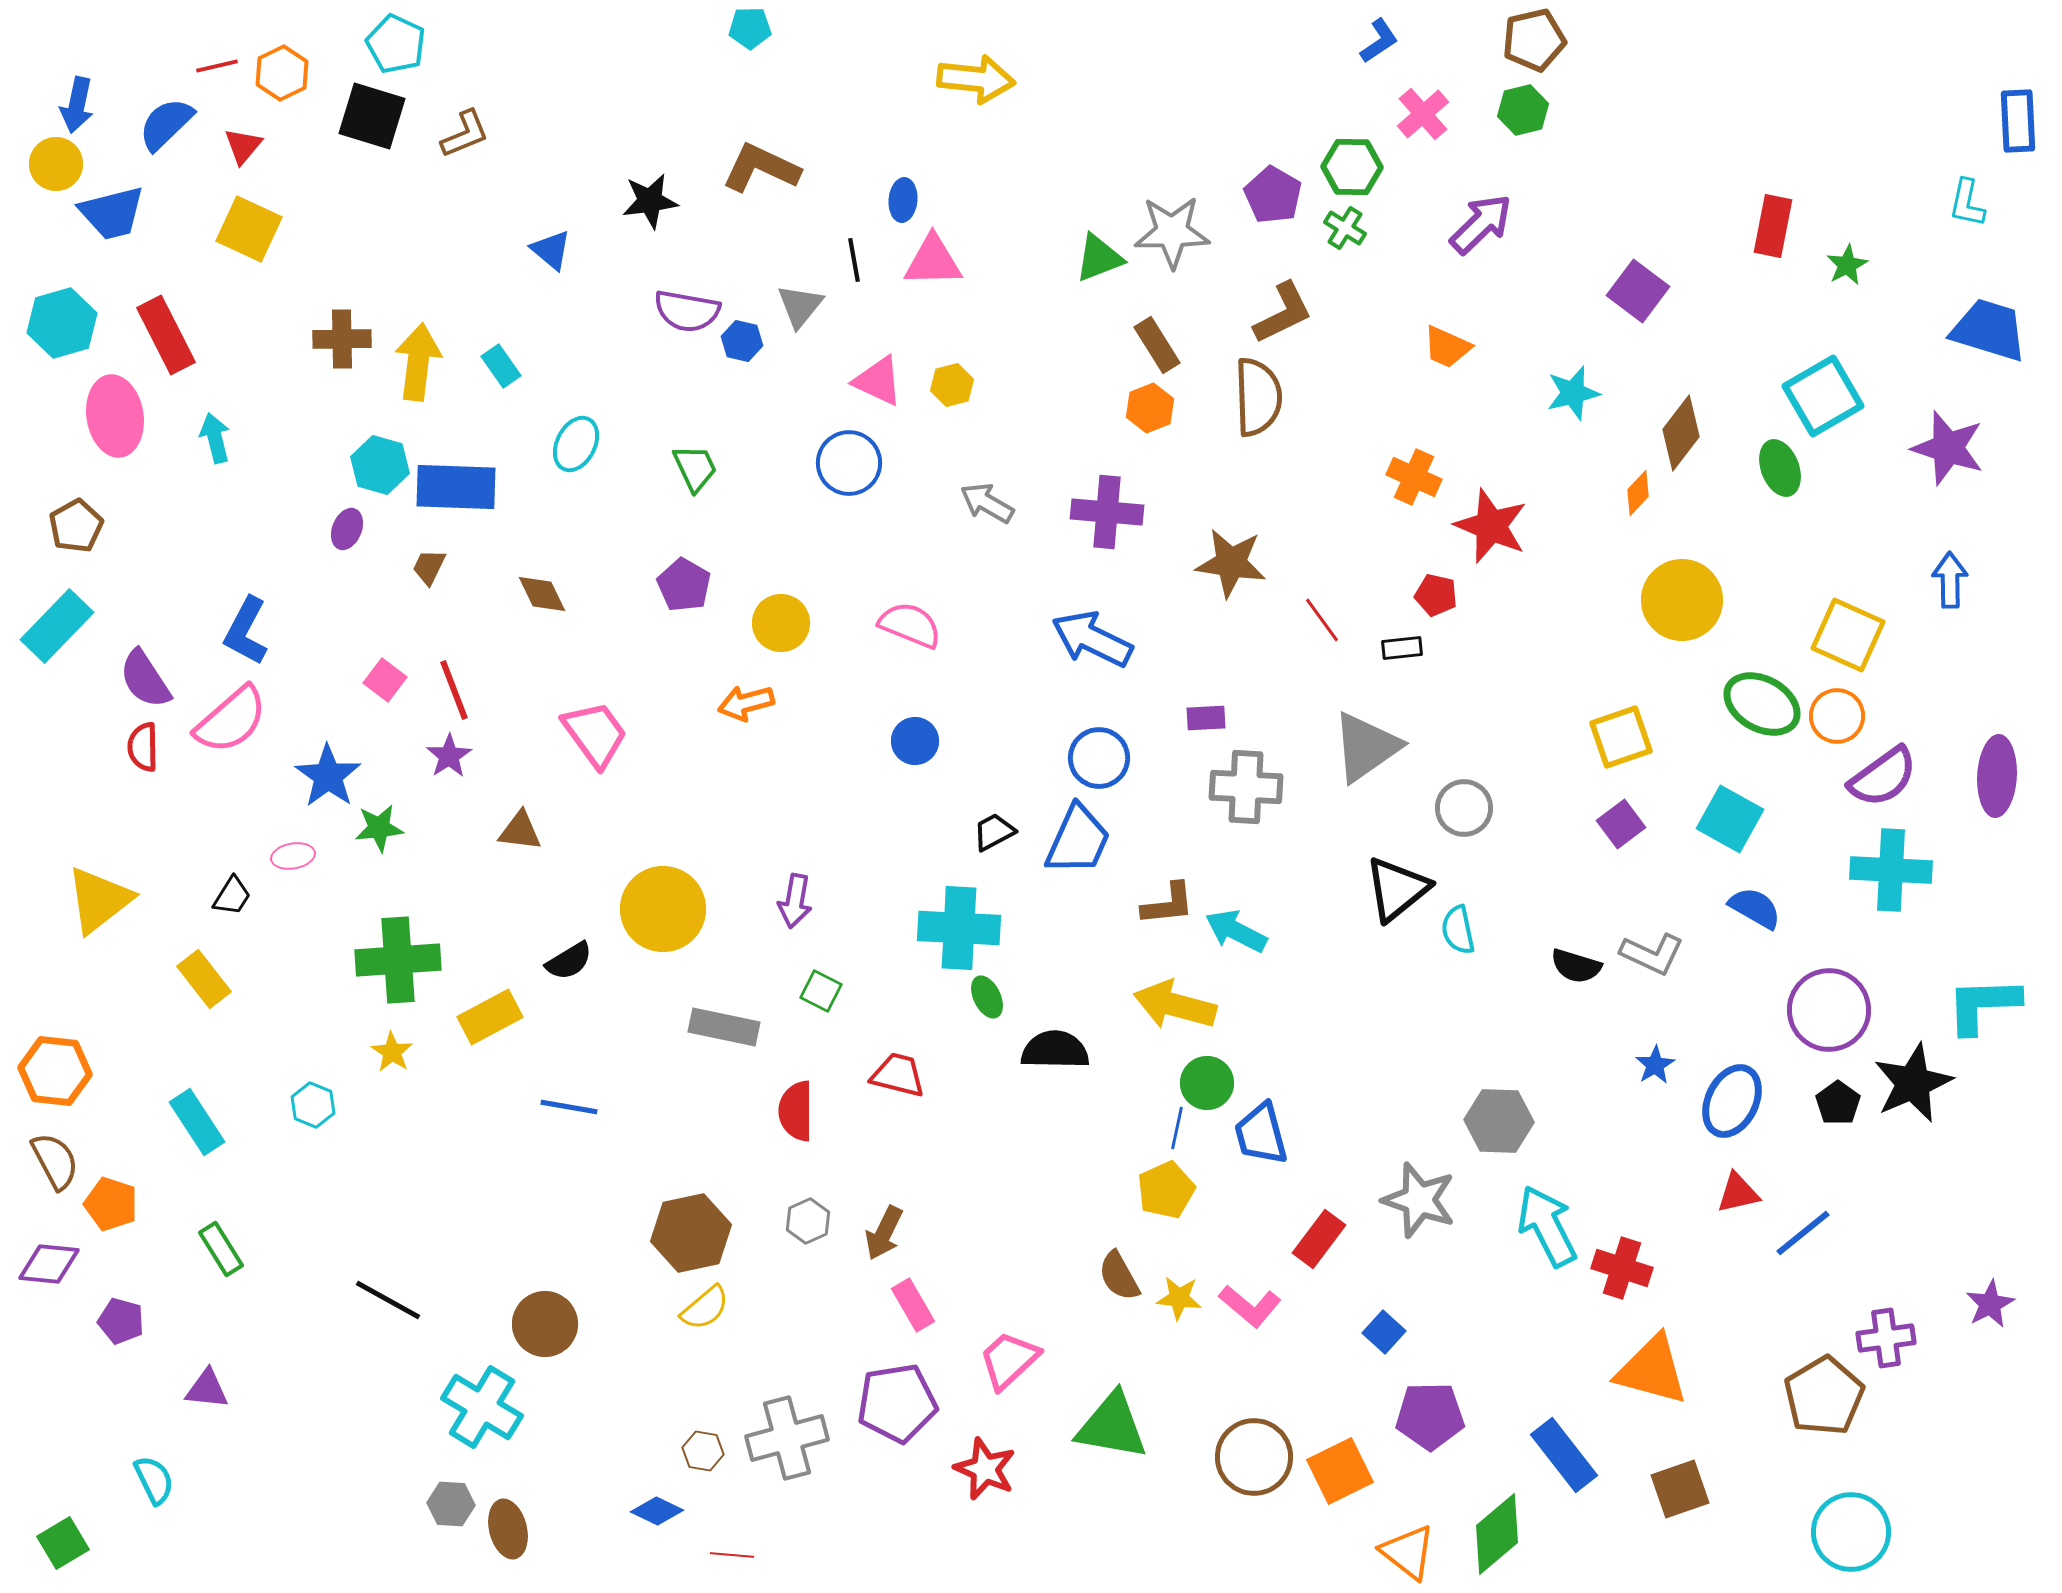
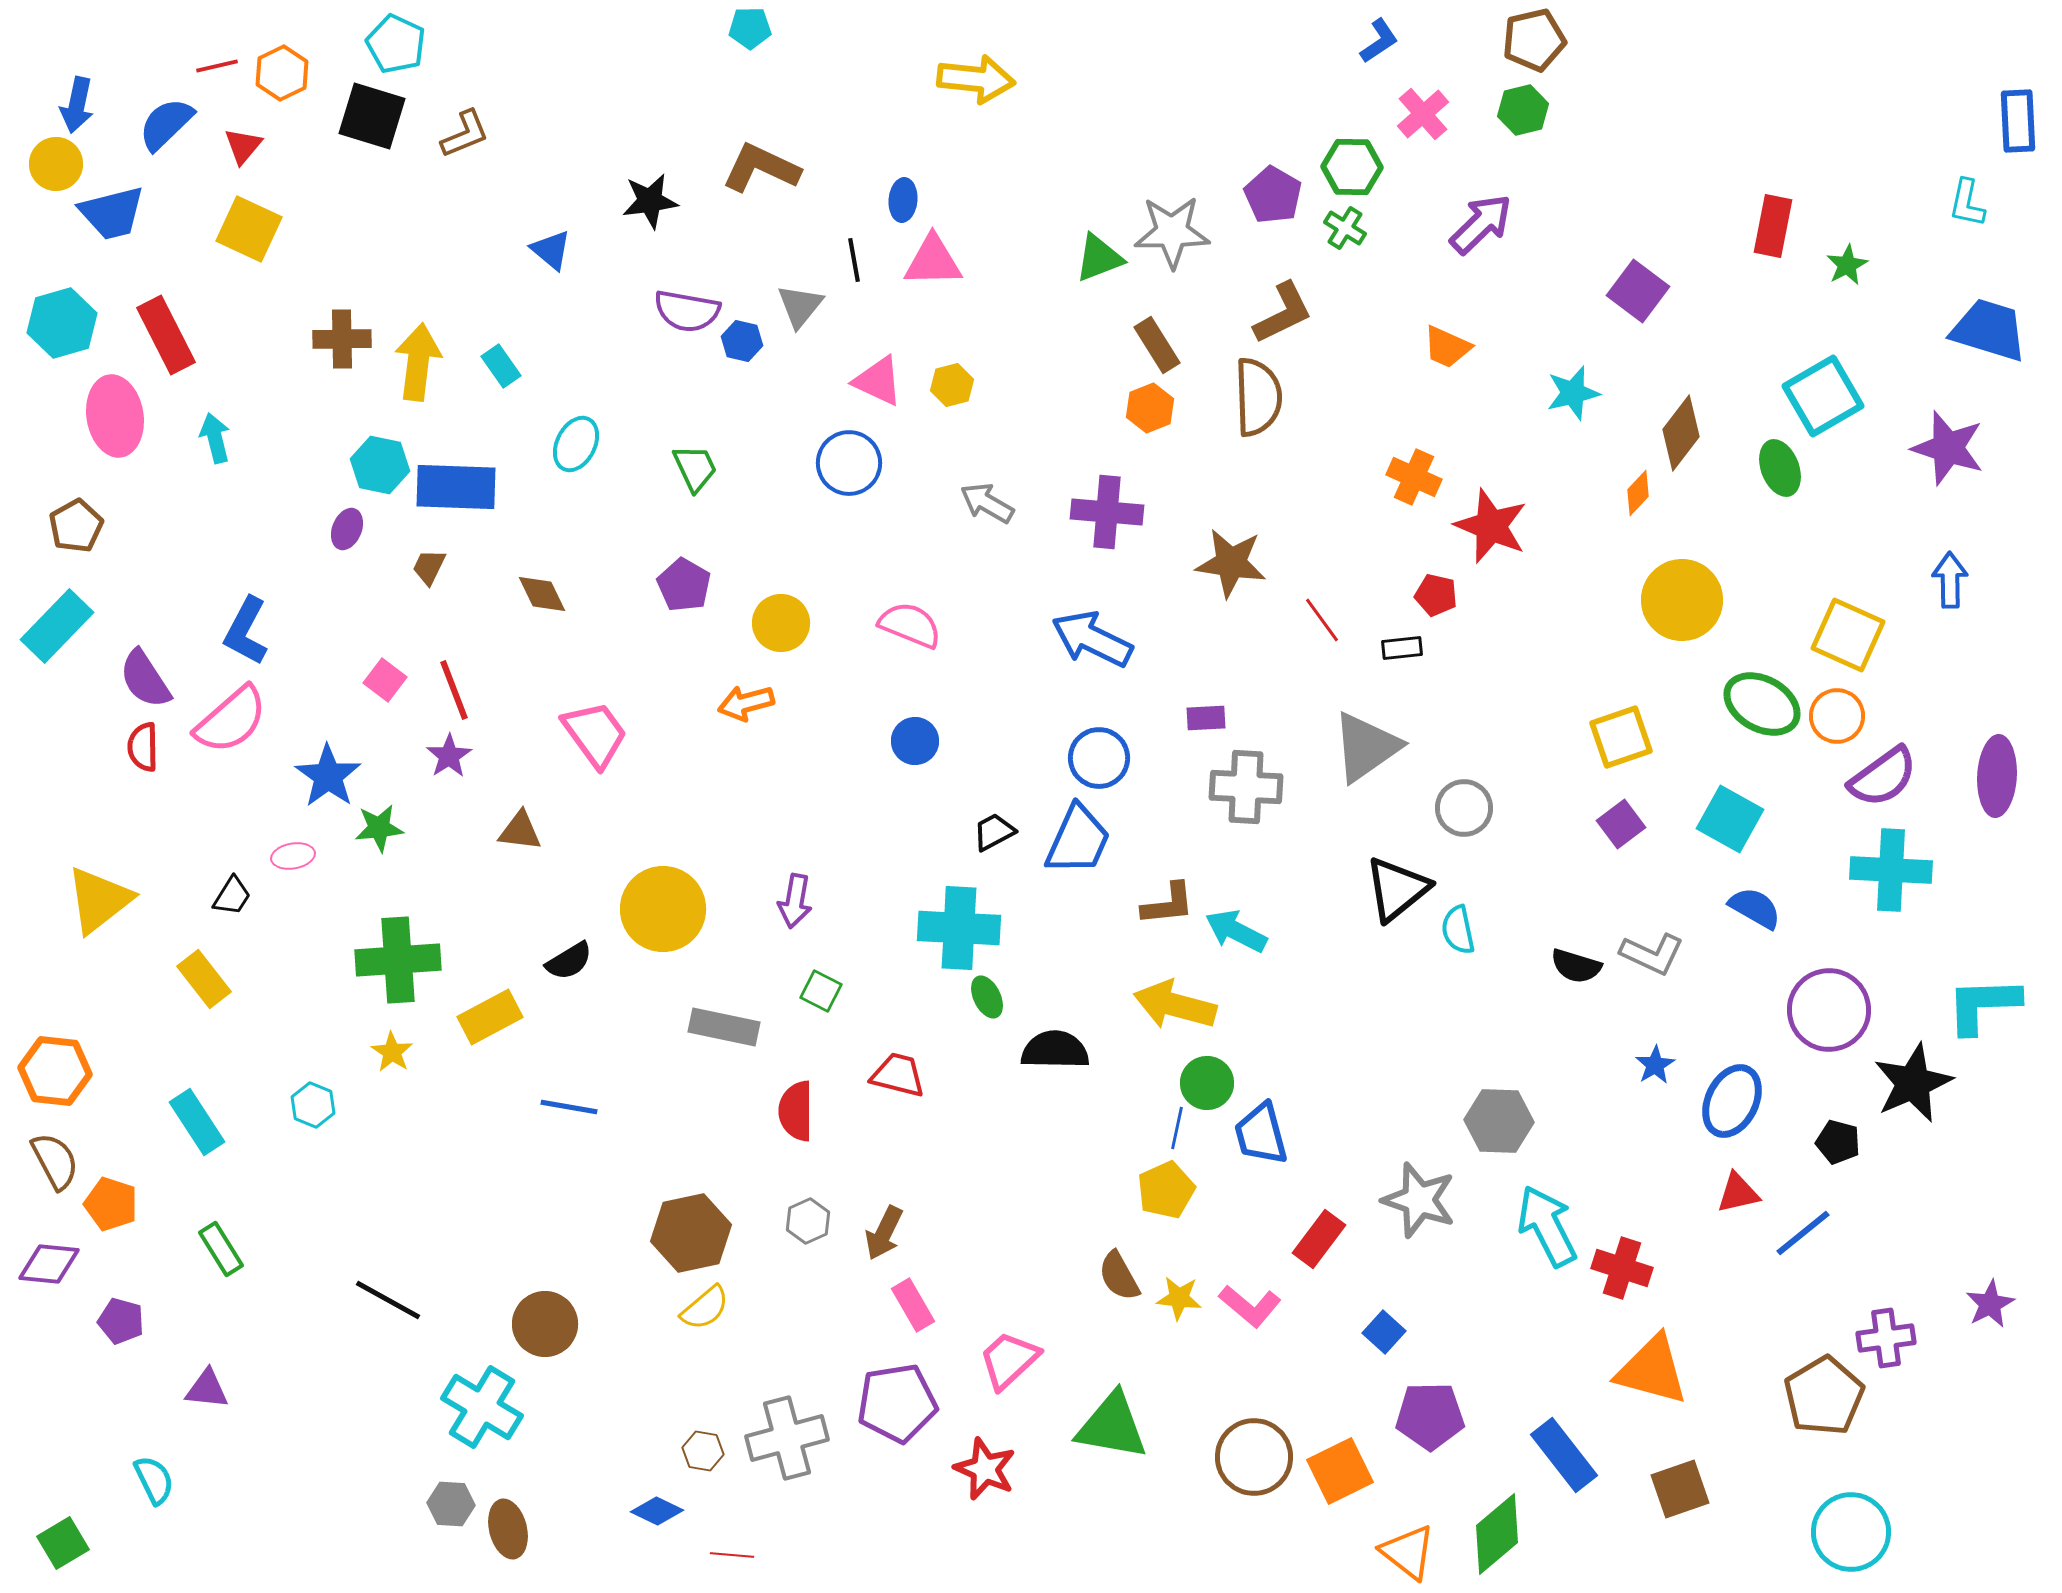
cyan hexagon at (380, 465): rotated 4 degrees counterclockwise
black pentagon at (1838, 1103): moved 39 px down; rotated 21 degrees counterclockwise
